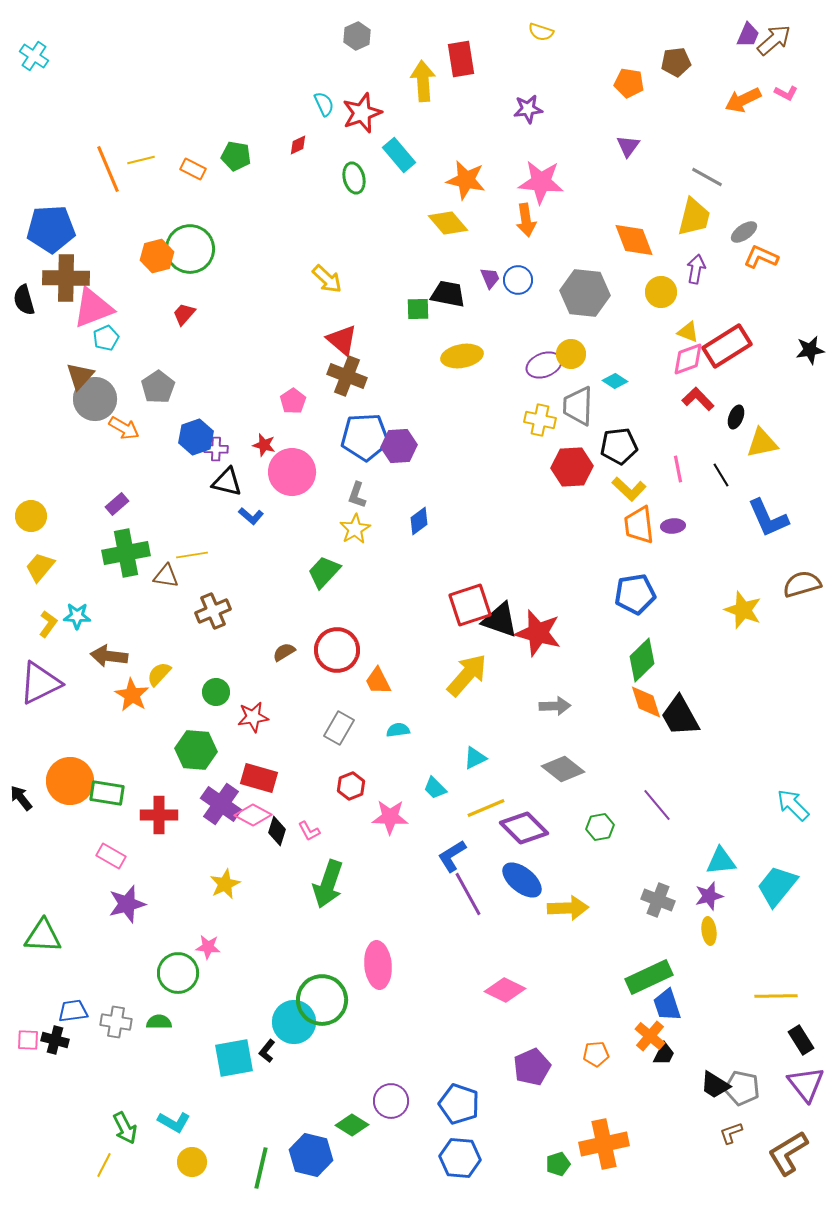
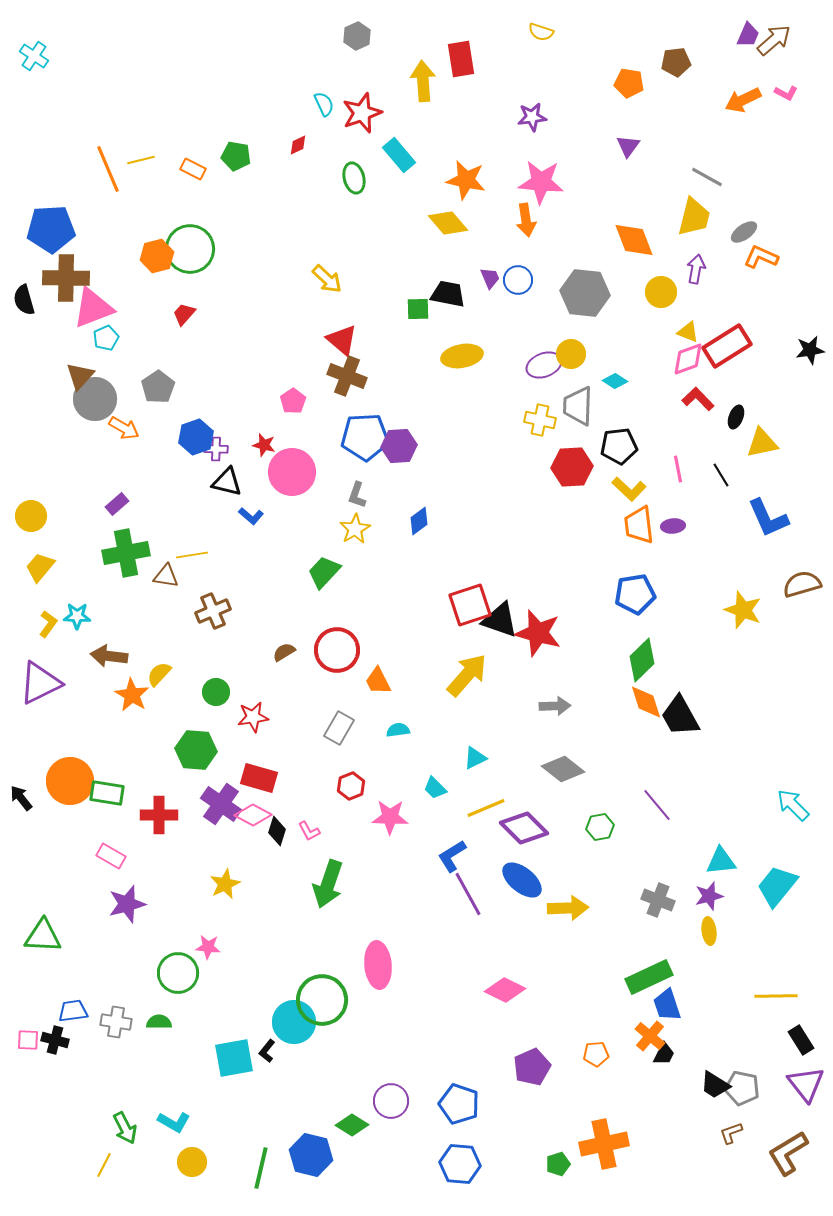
purple star at (528, 109): moved 4 px right, 8 px down
blue hexagon at (460, 1158): moved 6 px down
